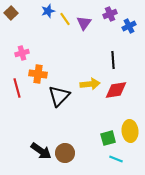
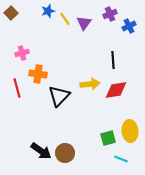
cyan line: moved 5 px right
